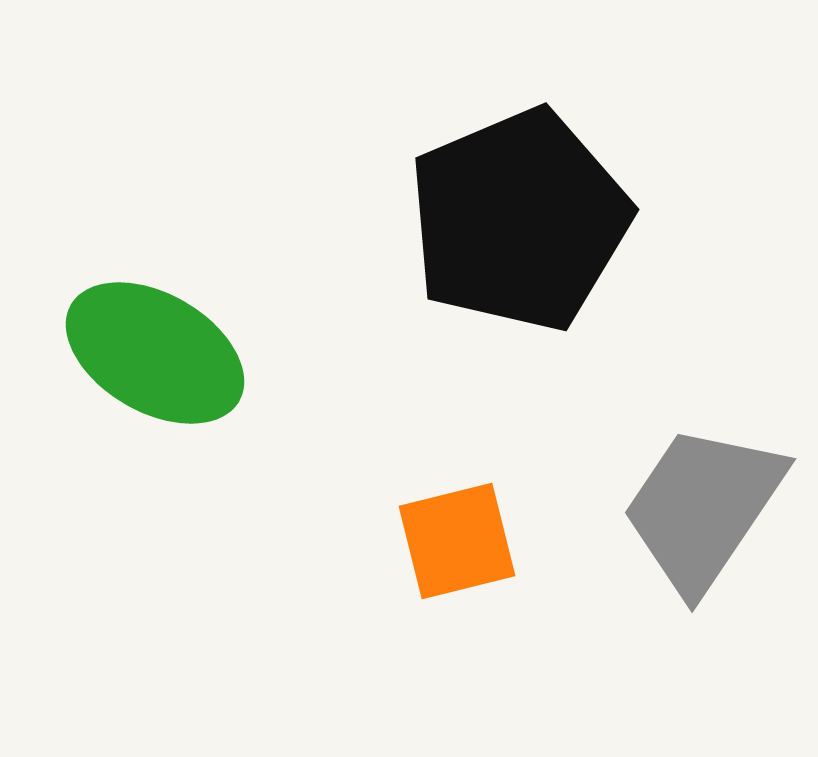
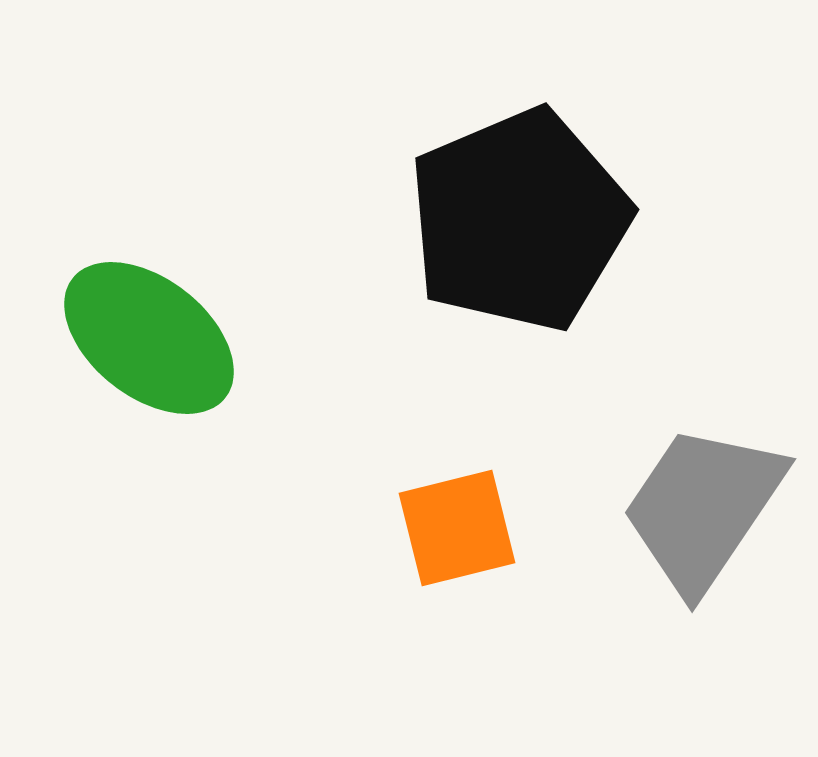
green ellipse: moved 6 px left, 15 px up; rotated 8 degrees clockwise
orange square: moved 13 px up
